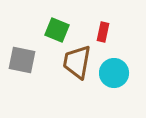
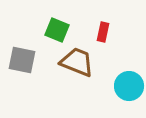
brown trapezoid: rotated 102 degrees clockwise
cyan circle: moved 15 px right, 13 px down
